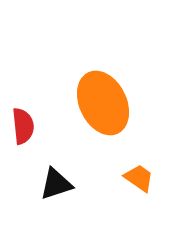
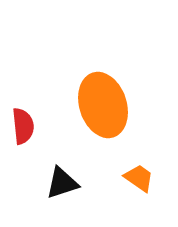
orange ellipse: moved 2 px down; rotated 8 degrees clockwise
black triangle: moved 6 px right, 1 px up
